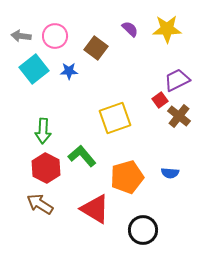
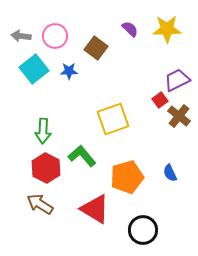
yellow square: moved 2 px left, 1 px down
blue semicircle: rotated 60 degrees clockwise
